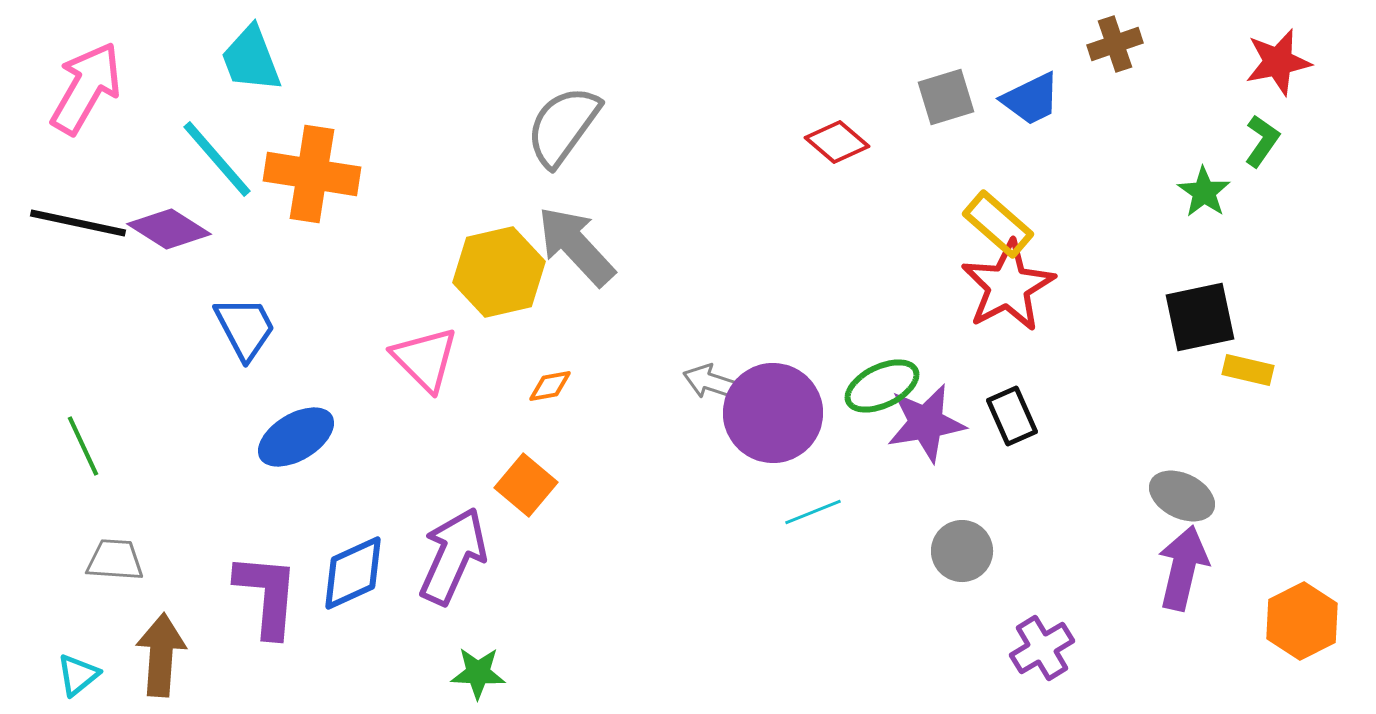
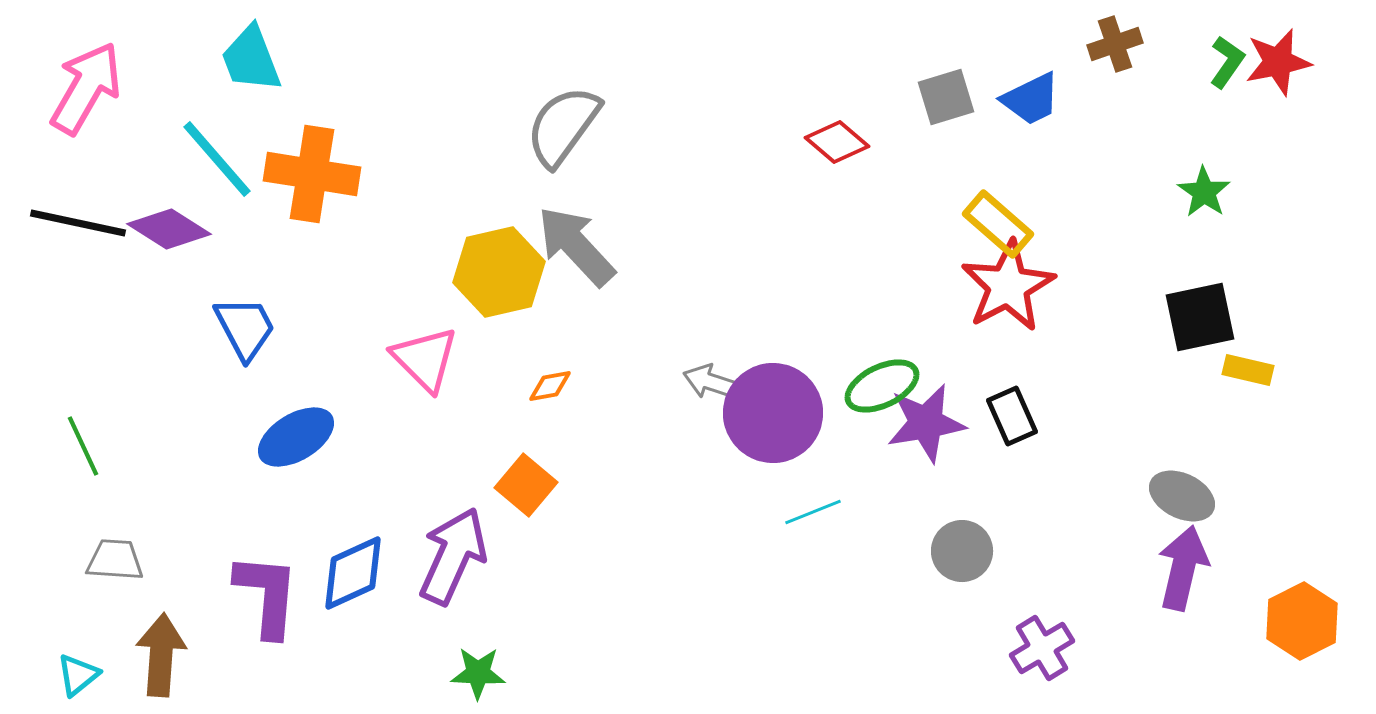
green L-shape at (1262, 141): moved 35 px left, 79 px up
